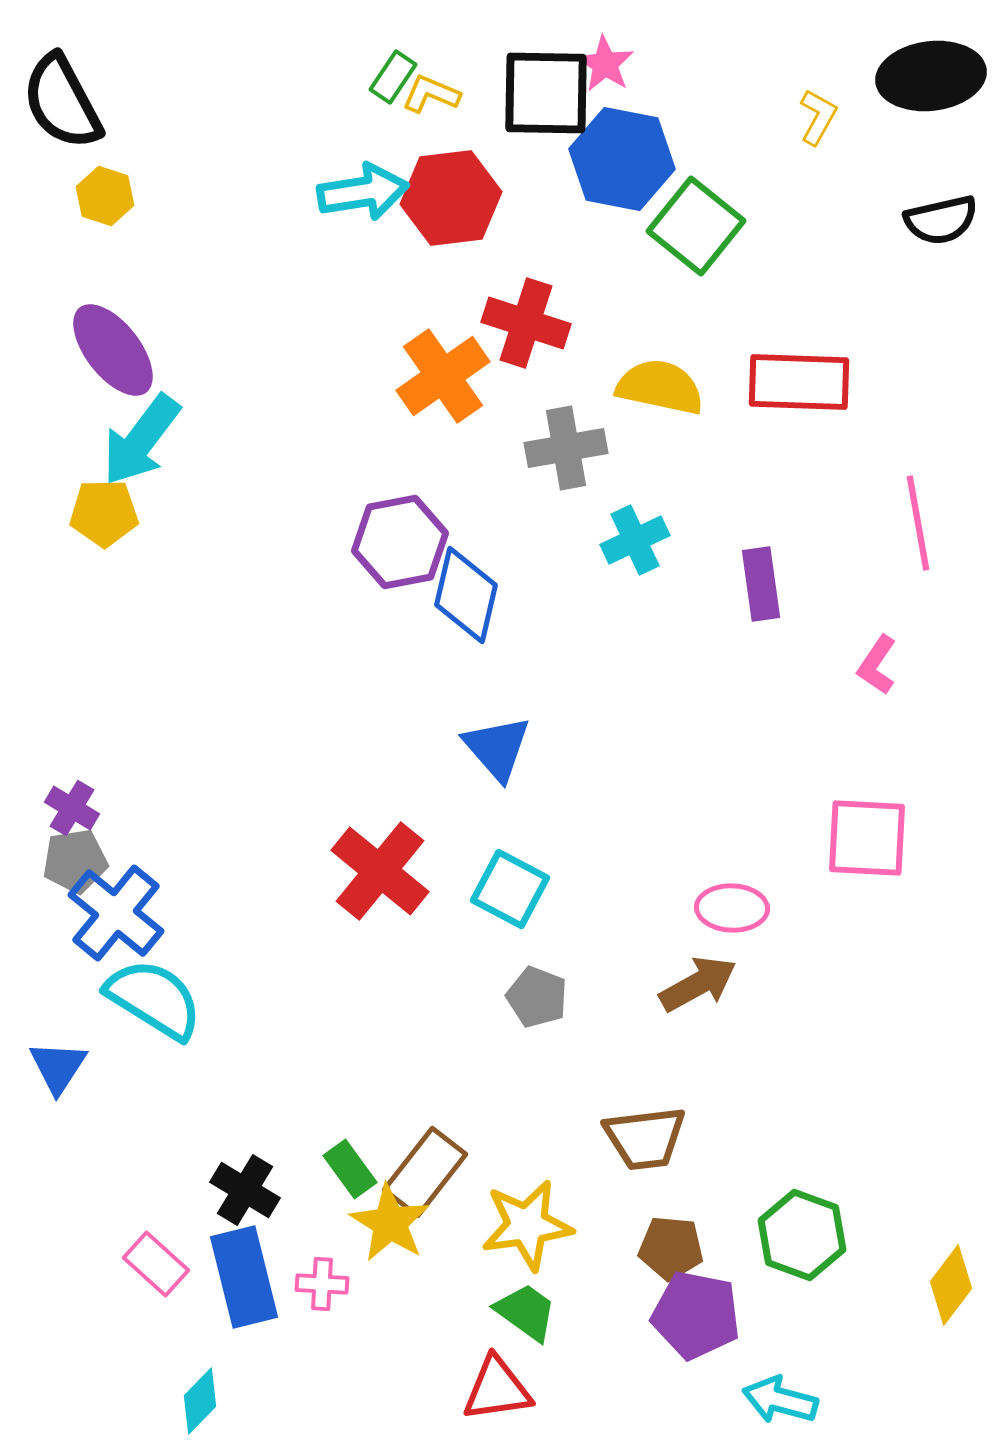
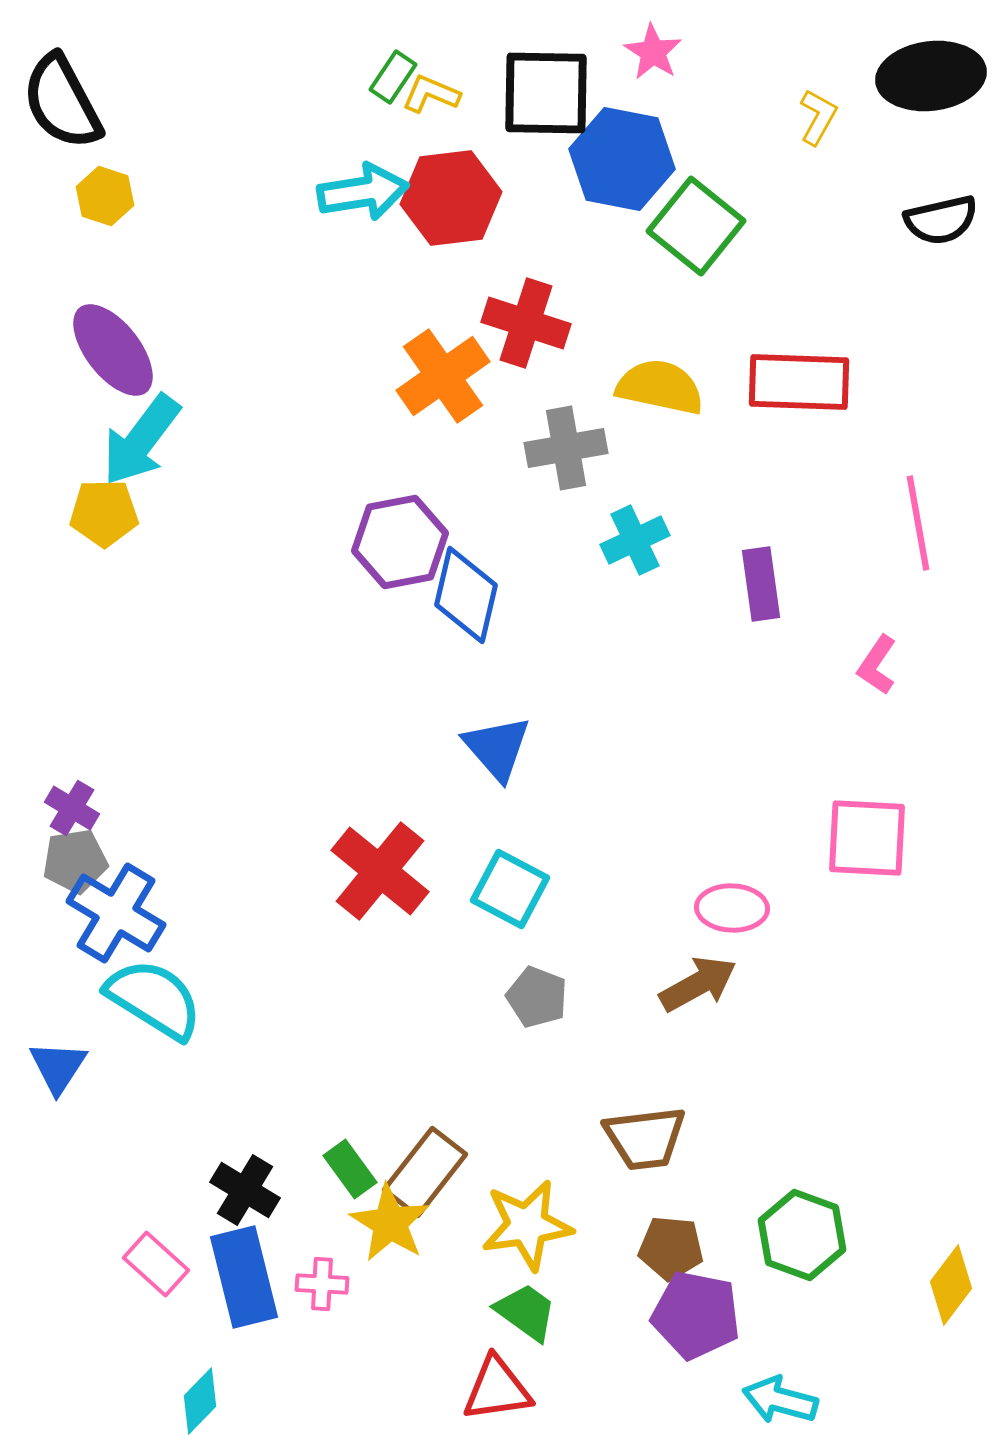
pink star at (605, 64): moved 48 px right, 12 px up
blue cross at (116, 913): rotated 8 degrees counterclockwise
